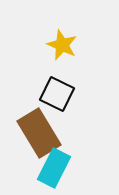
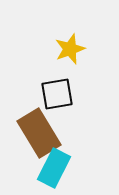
yellow star: moved 8 px right, 4 px down; rotated 28 degrees clockwise
black square: rotated 36 degrees counterclockwise
